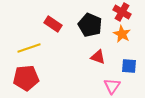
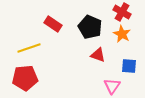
black pentagon: moved 2 px down
red triangle: moved 2 px up
red pentagon: moved 1 px left
